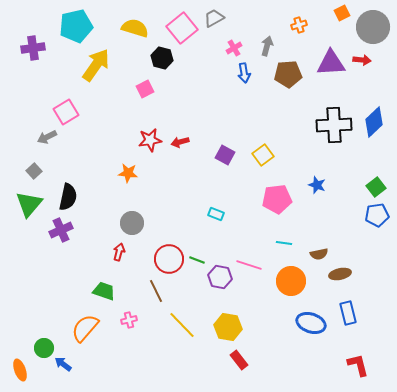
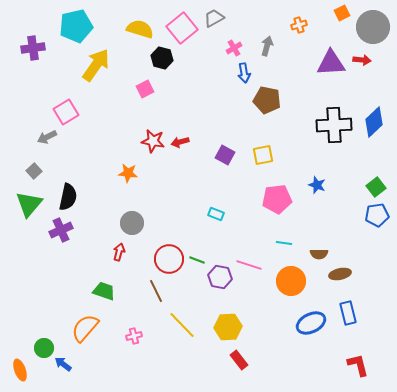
yellow semicircle at (135, 28): moved 5 px right, 1 px down
brown pentagon at (288, 74): moved 21 px left, 26 px down; rotated 16 degrees clockwise
red star at (150, 140): moved 3 px right, 1 px down; rotated 20 degrees clockwise
yellow square at (263, 155): rotated 25 degrees clockwise
brown semicircle at (319, 254): rotated 12 degrees clockwise
pink cross at (129, 320): moved 5 px right, 16 px down
blue ellipse at (311, 323): rotated 44 degrees counterclockwise
yellow hexagon at (228, 327): rotated 12 degrees counterclockwise
